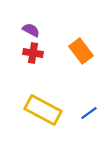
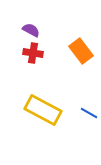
blue line: rotated 66 degrees clockwise
